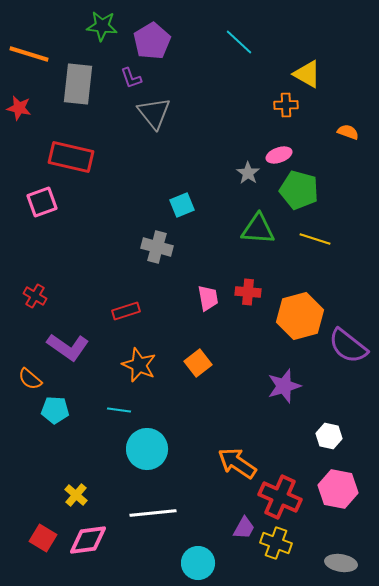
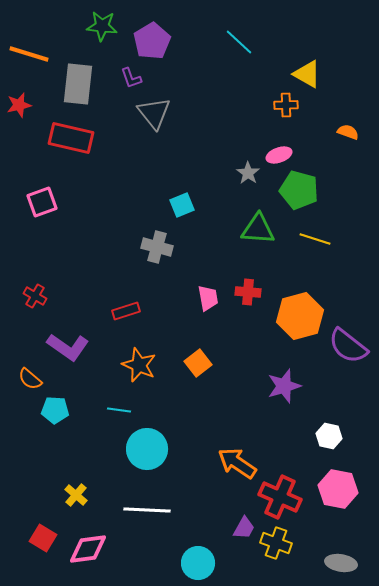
red star at (19, 108): moved 3 px up; rotated 25 degrees counterclockwise
red rectangle at (71, 157): moved 19 px up
white line at (153, 513): moved 6 px left, 3 px up; rotated 9 degrees clockwise
pink diamond at (88, 540): moved 9 px down
